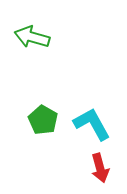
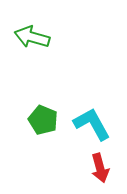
green pentagon: rotated 8 degrees counterclockwise
